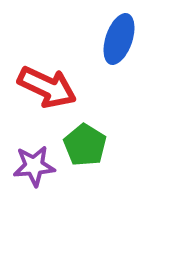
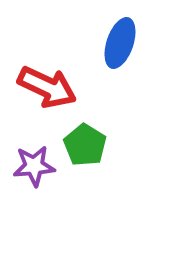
blue ellipse: moved 1 px right, 4 px down
